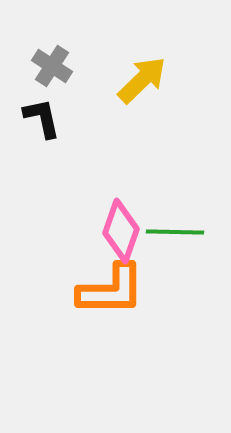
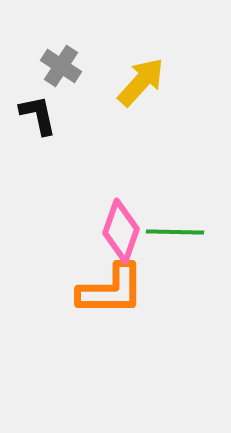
gray cross: moved 9 px right
yellow arrow: moved 1 px left, 2 px down; rotated 4 degrees counterclockwise
black L-shape: moved 4 px left, 3 px up
